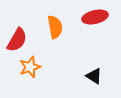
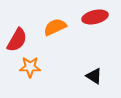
orange semicircle: rotated 105 degrees counterclockwise
orange star: rotated 20 degrees clockwise
